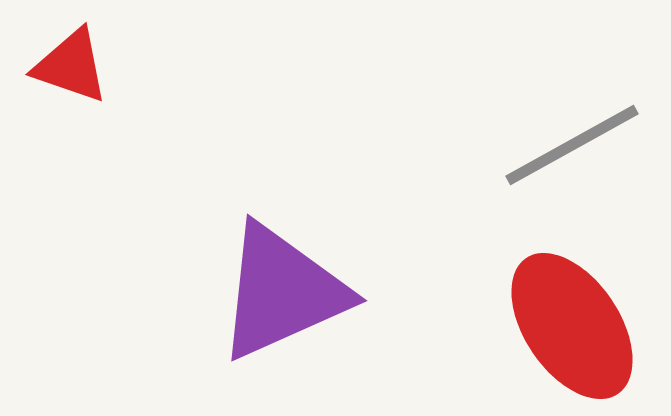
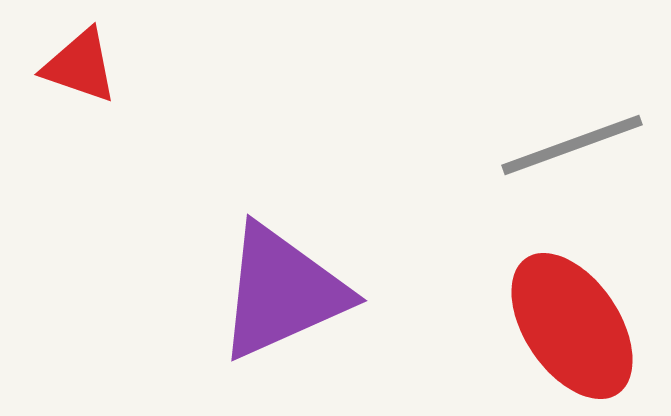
red triangle: moved 9 px right
gray line: rotated 9 degrees clockwise
